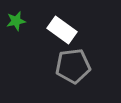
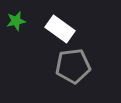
white rectangle: moved 2 px left, 1 px up
